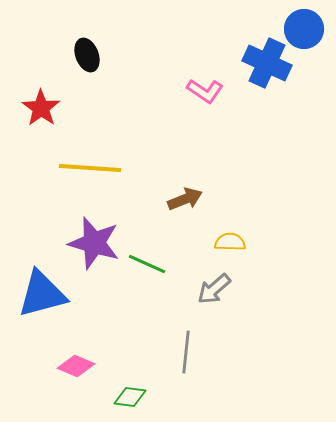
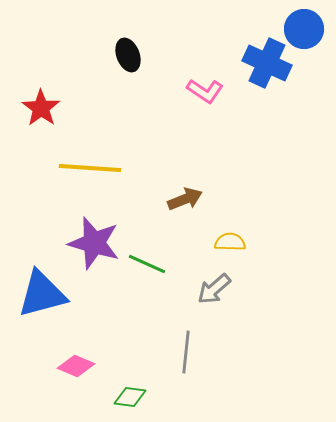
black ellipse: moved 41 px right
